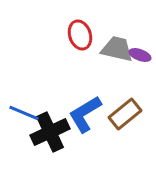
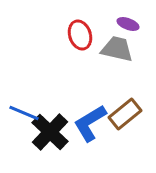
purple ellipse: moved 12 px left, 31 px up
blue L-shape: moved 5 px right, 9 px down
black cross: rotated 21 degrees counterclockwise
